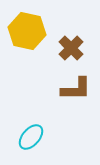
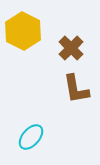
yellow hexagon: moved 4 px left; rotated 15 degrees clockwise
brown L-shape: rotated 80 degrees clockwise
